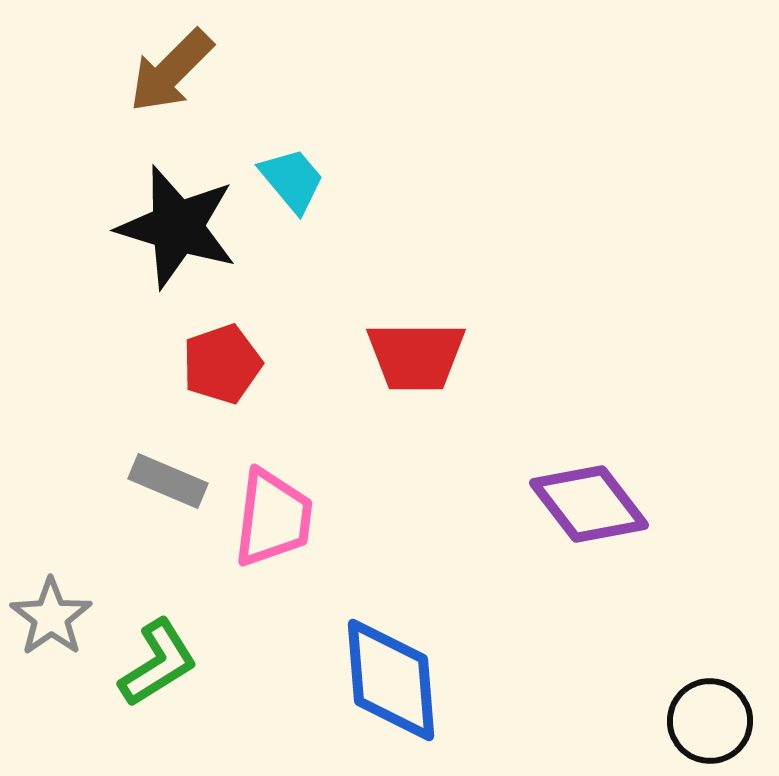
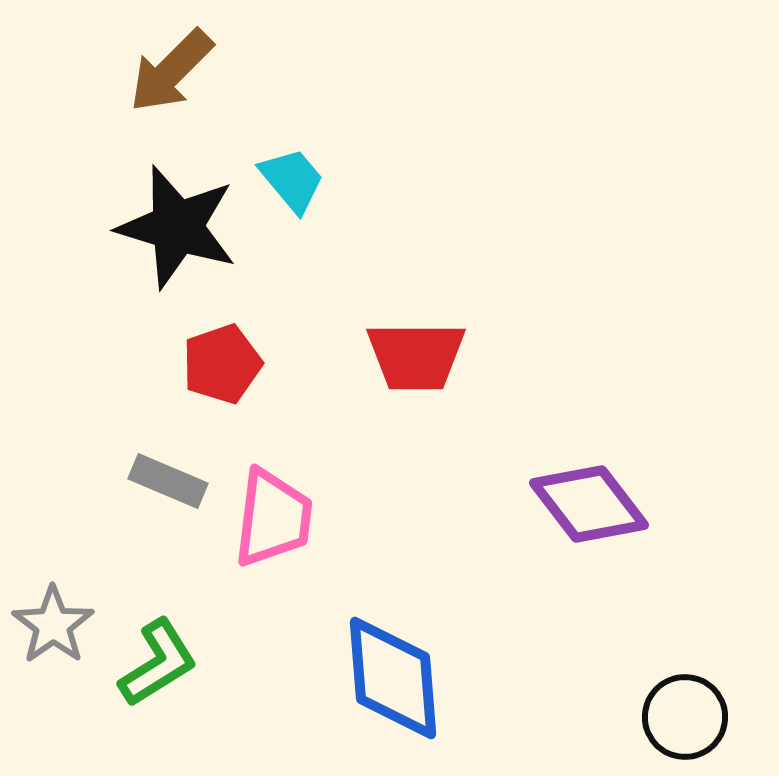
gray star: moved 2 px right, 8 px down
blue diamond: moved 2 px right, 2 px up
black circle: moved 25 px left, 4 px up
